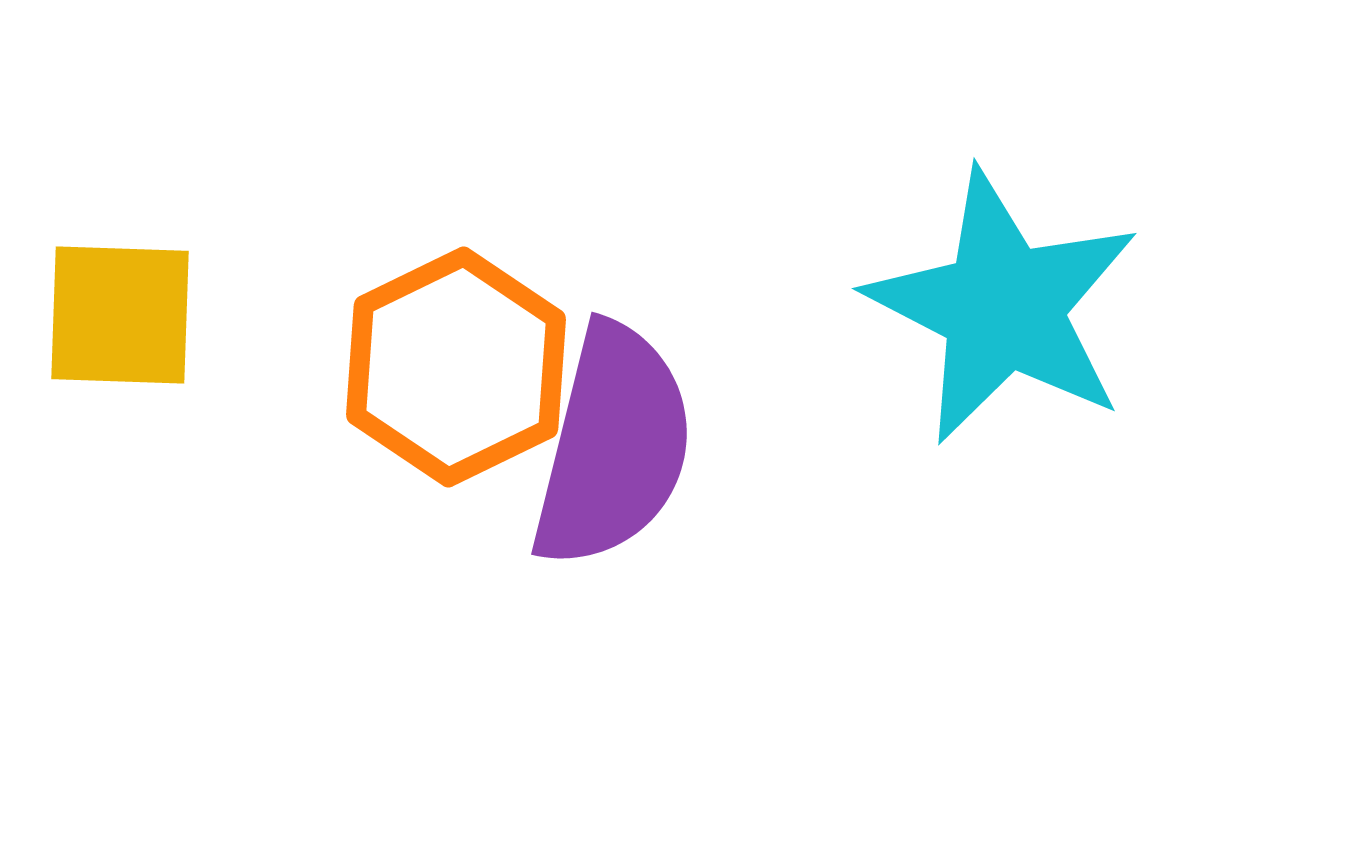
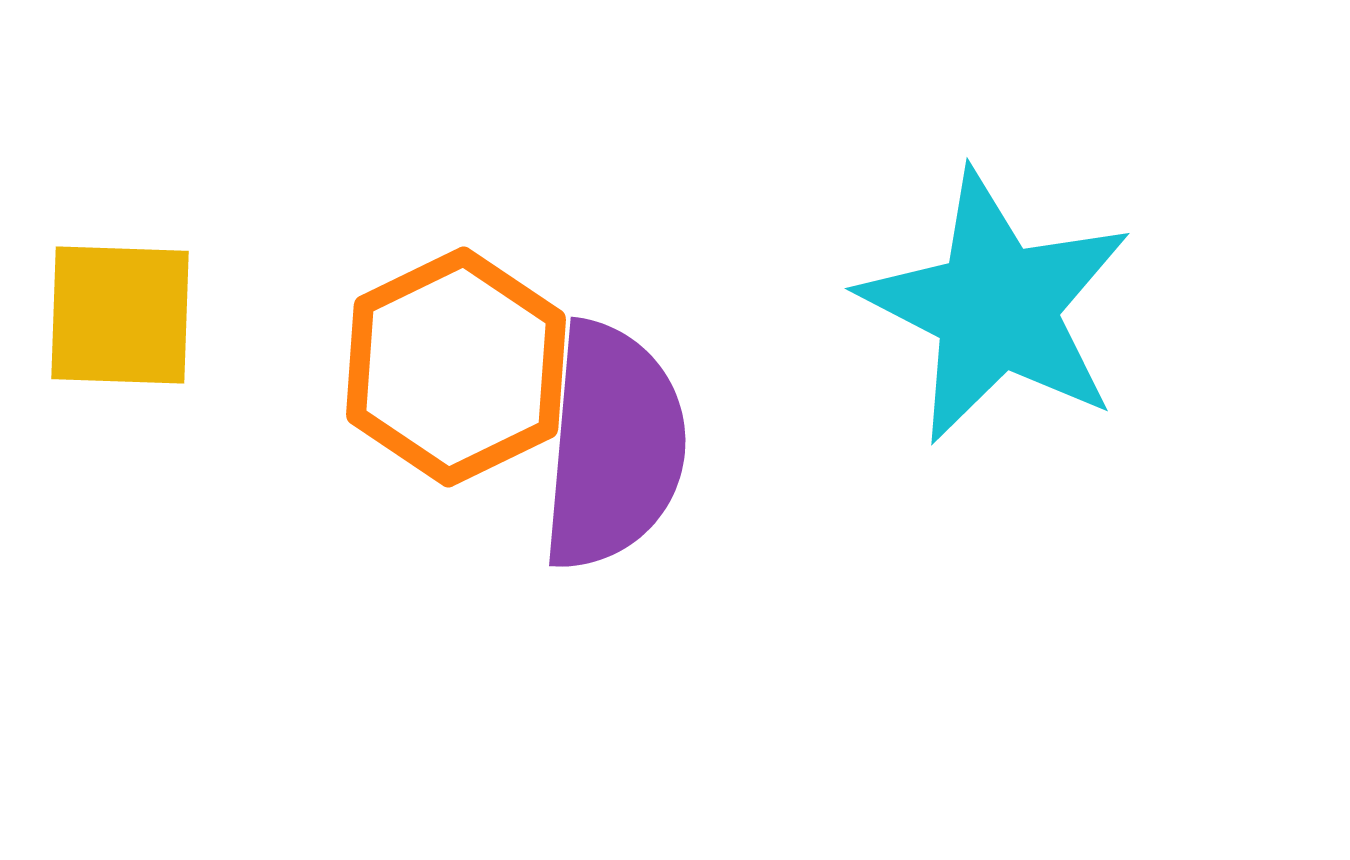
cyan star: moved 7 px left
purple semicircle: rotated 9 degrees counterclockwise
